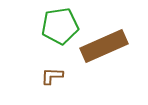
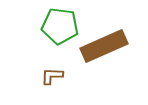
green pentagon: rotated 15 degrees clockwise
